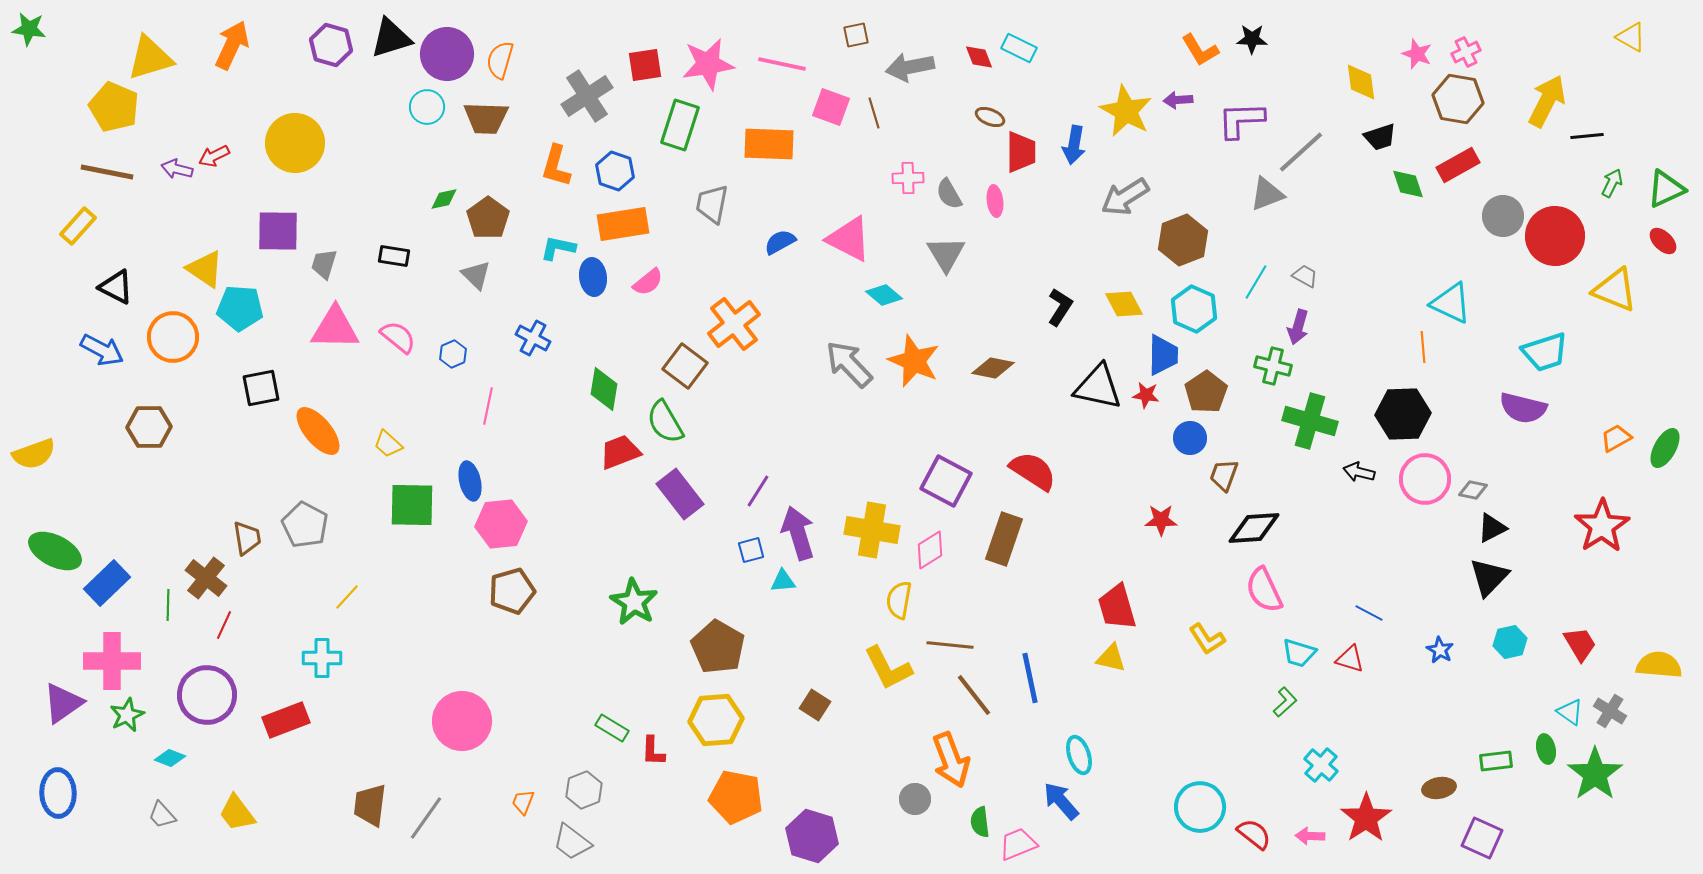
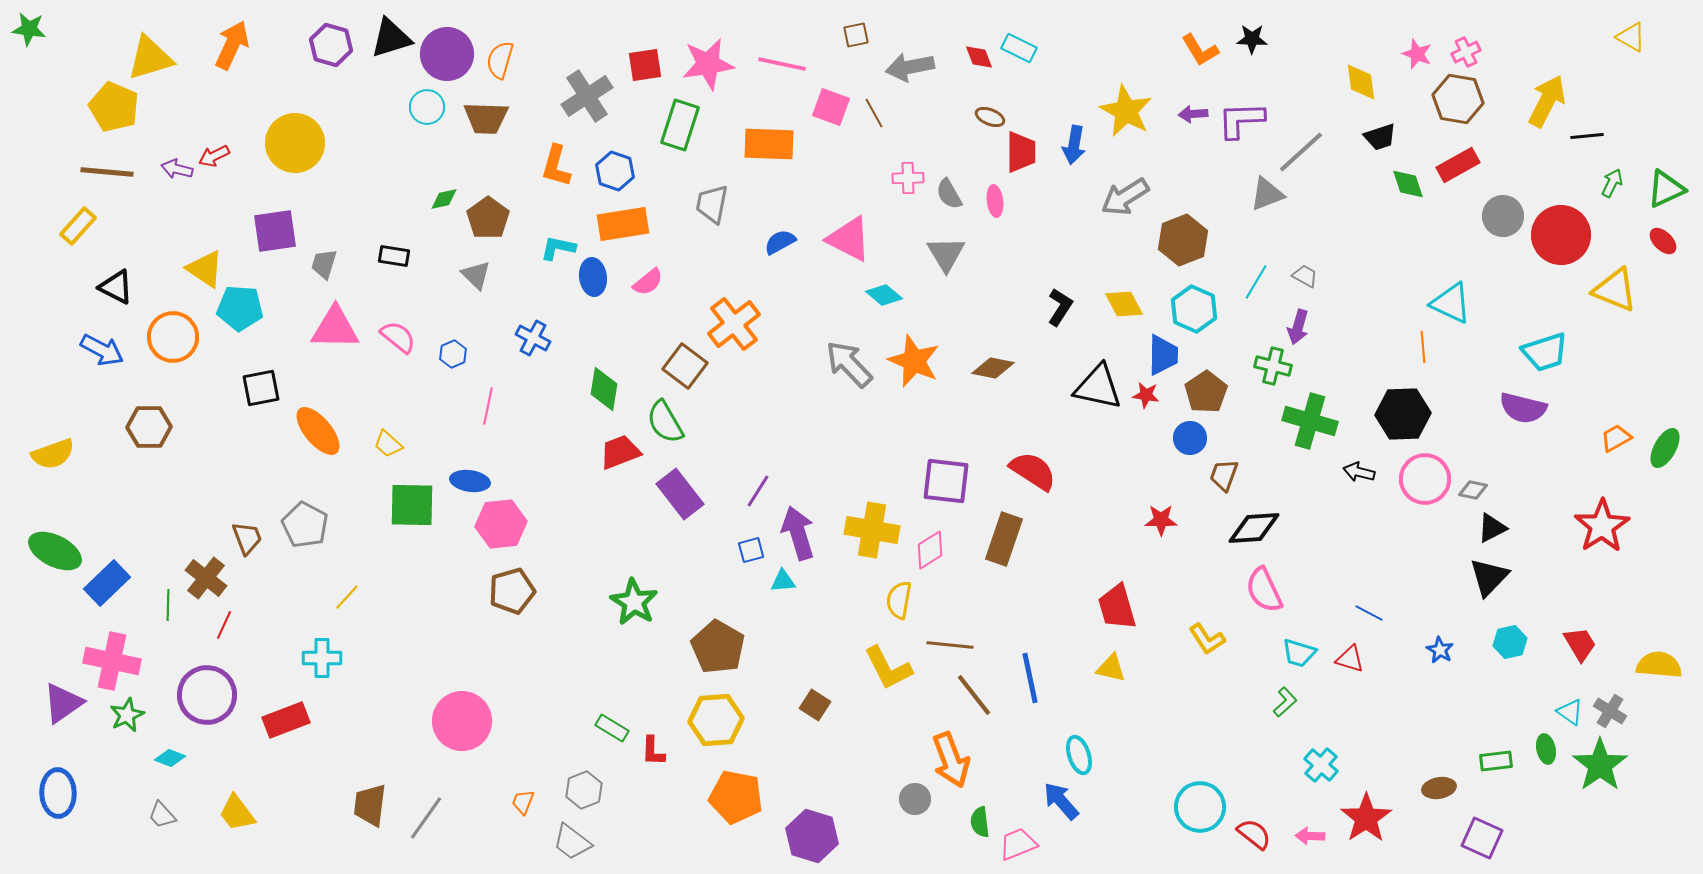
purple arrow at (1178, 100): moved 15 px right, 14 px down
brown line at (874, 113): rotated 12 degrees counterclockwise
brown line at (107, 172): rotated 6 degrees counterclockwise
purple square at (278, 231): moved 3 px left; rotated 9 degrees counterclockwise
red circle at (1555, 236): moved 6 px right, 1 px up
yellow semicircle at (34, 454): moved 19 px right
blue ellipse at (470, 481): rotated 69 degrees counterclockwise
purple square at (946, 481): rotated 21 degrees counterclockwise
brown trapezoid at (247, 538): rotated 12 degrees counterclockwise
yellow triangle at (1111, 658): moved 10 px down
pink cross at (112, 661): rotated 12 degrees clockwise
green star at (1595, 774): moved 5 px right, 9 px up
